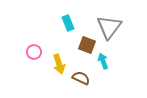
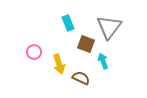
brown square: moved 1 px left, 1 px up
